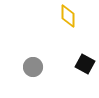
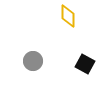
gray circle: moved 6 px up
